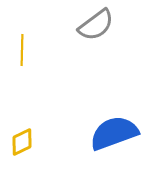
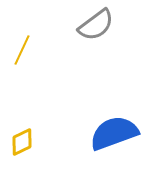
yellow line: rotated 24 degrees clockwise
